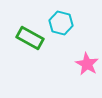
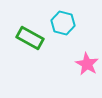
cyan hexagon: moved 2 px right
